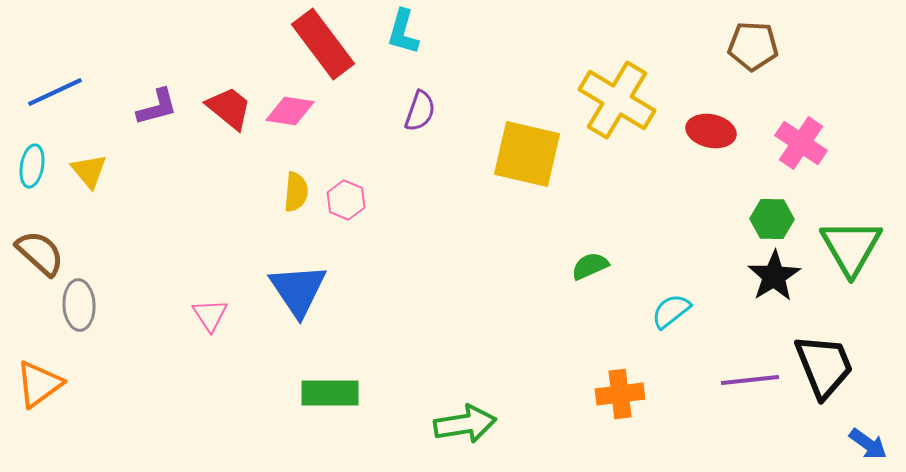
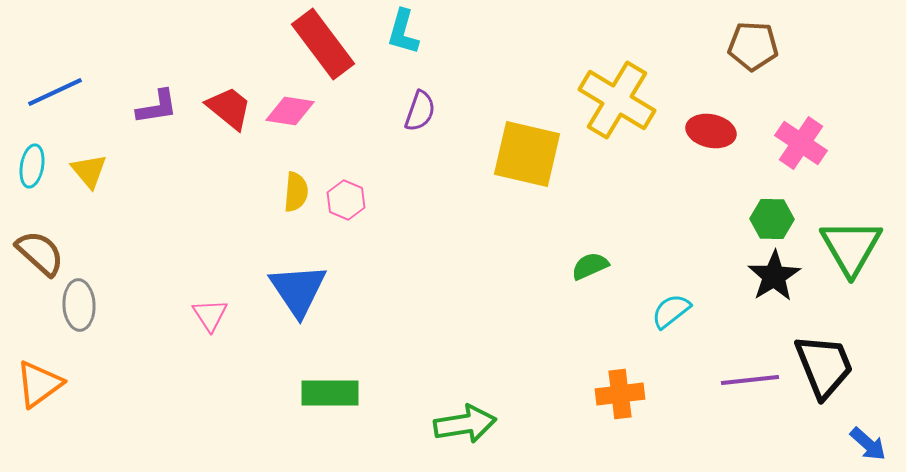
purple L-shape: rotated 6 degrees clockwise
blue arrow: rotated 6 degrees clockwise
